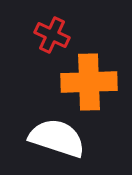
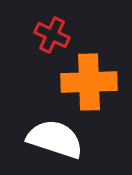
white semicircle: moved 2 px left, 1 px down
